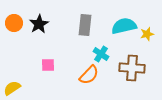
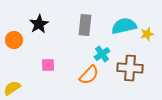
orange circle: moved 17 px down
cyan cross: moved 1 px right; rotated 21 degrees clockwise
brown cross: moved 2 px left
